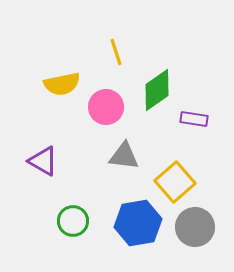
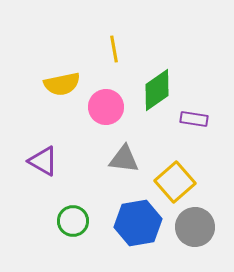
yellow line: moved 2 px left, 3 px up; rotated 8 degrees clockwise
gray triangle: moved 3 px down
